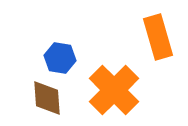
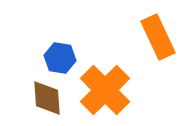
orange rectangle: rotated 9 degrees counterclockwise
orange cross: moved 9 px left
